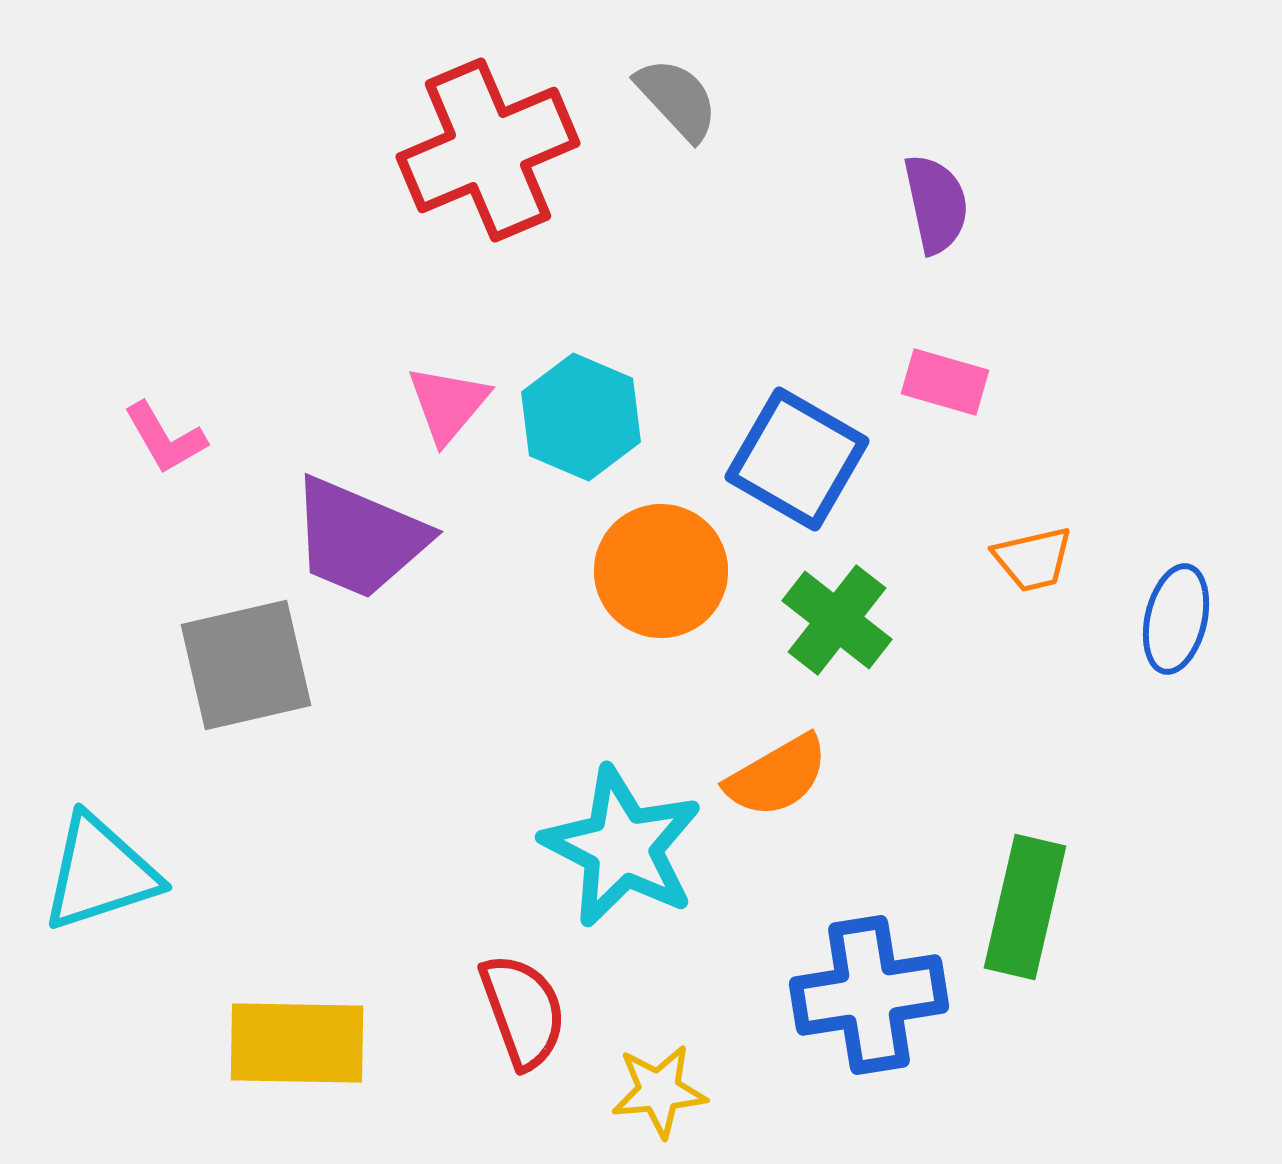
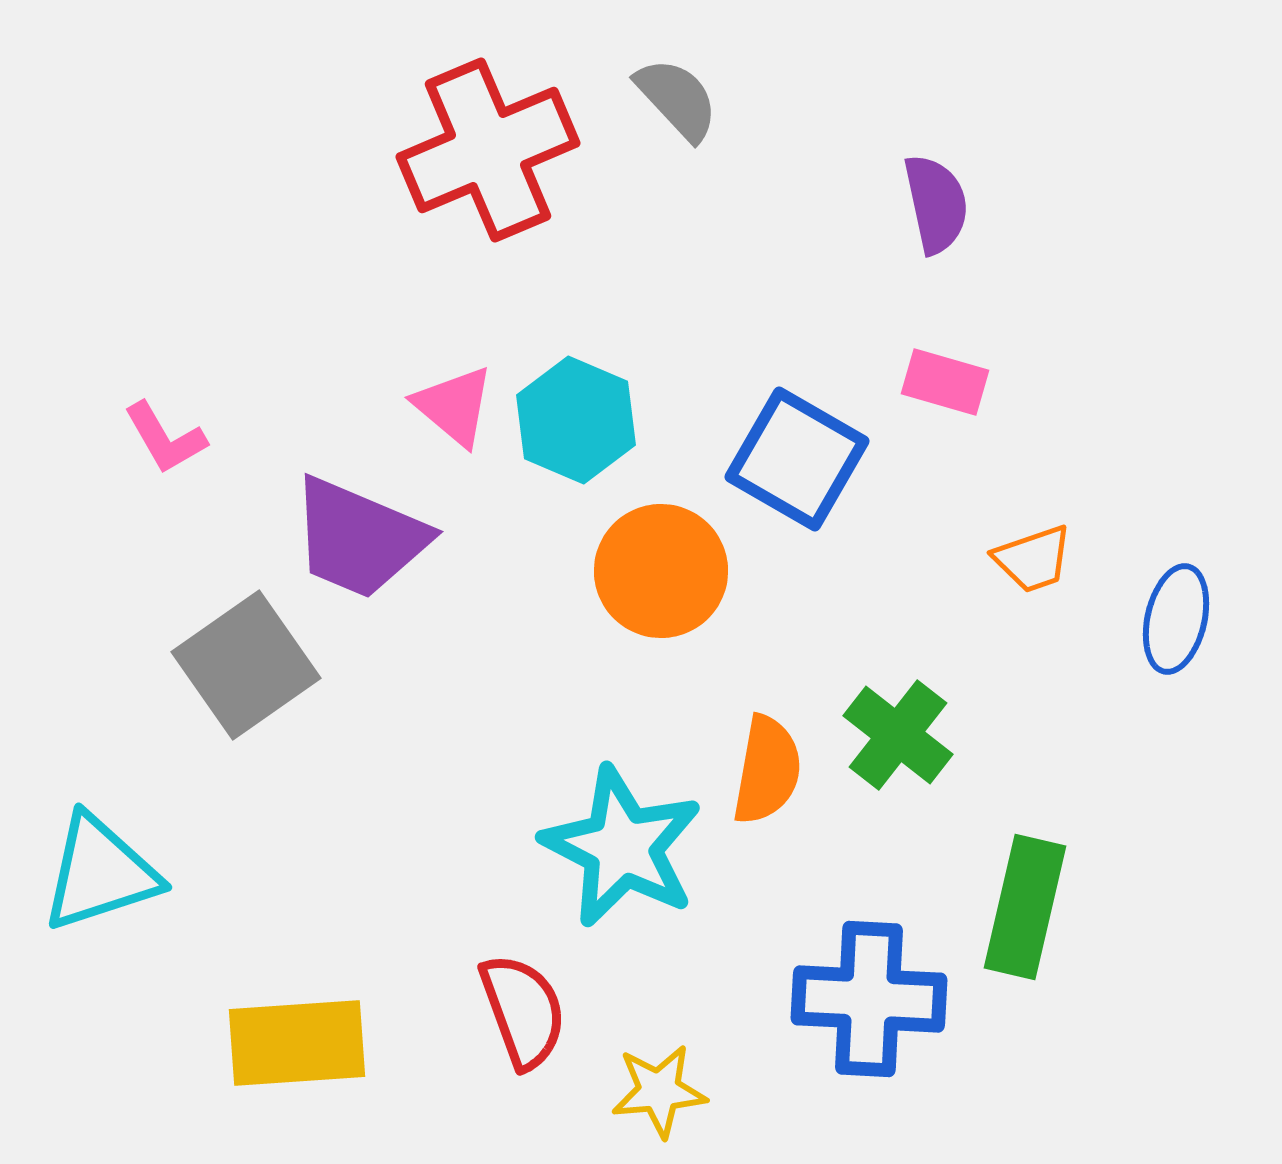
pink triangle: moved 6 px right, 2 px down; rotated 30 degrees counterclockwise
cyan hexagon: moved 5 px left, 3 px down
orange trapezoid: rotated 6 degrees counterclockwise
green cross: moved 61 px right, 115 px down
gray square: rotated 22 degrees counterclockwise
orange semicircle: moved 10 px left, 6 px up; rotated 50 degrees counterclockwise
blue cross: moved 4 px down; rotated 12 degrees clockwise
yellow rectangle: rotated 5 degrees counterclockwise
